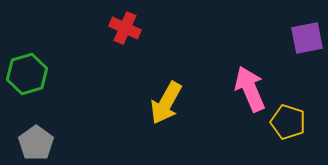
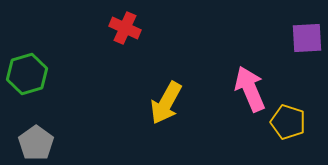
purple square: rotated 8 degrees clockwise
